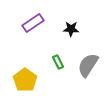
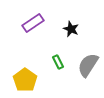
black star: rotated 21 degrees clockwise
